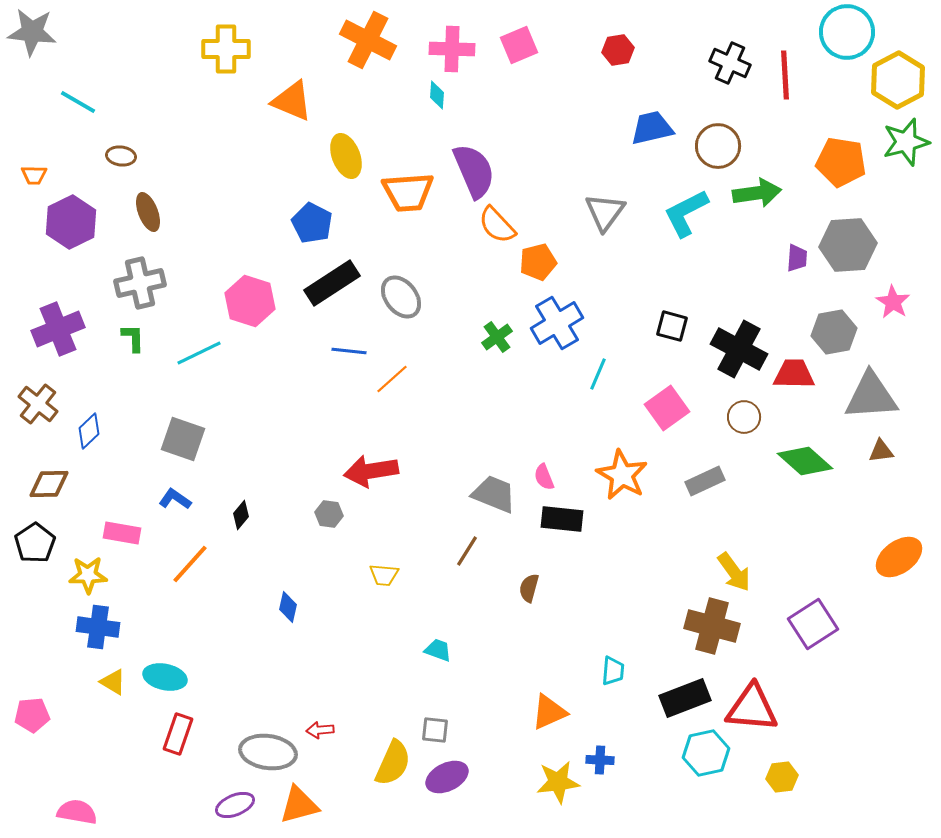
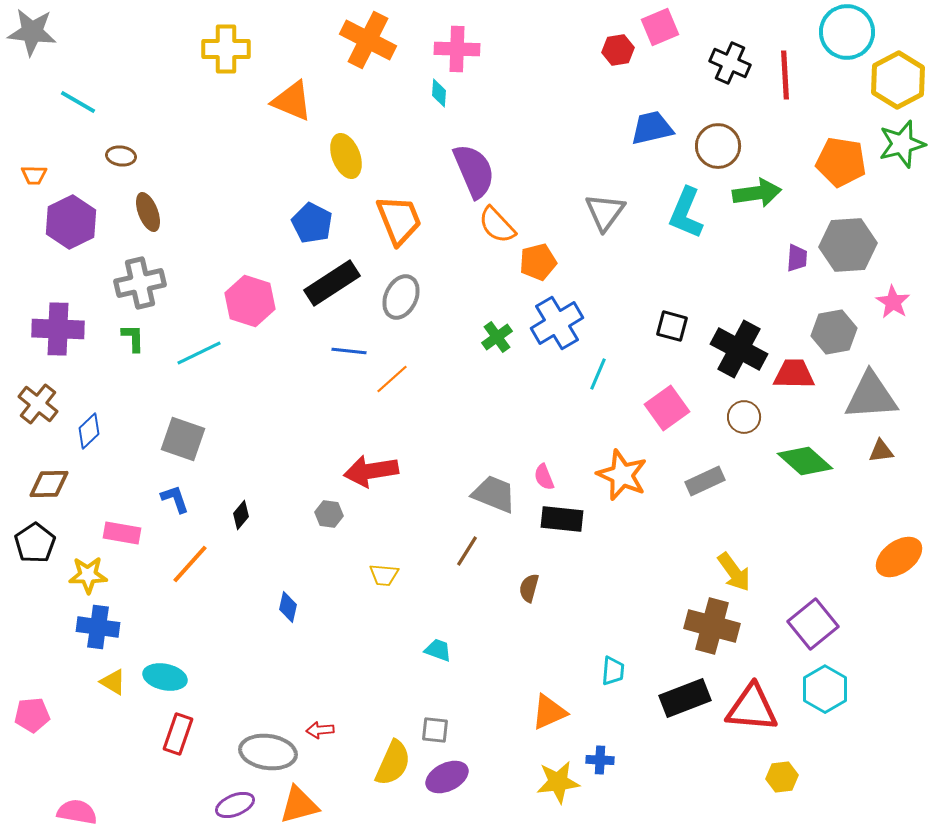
pink square at (519, 45): moved 141 px right, 18 px up
pink cross at (452, 49): moved 5 px right
cyan diamond at (437, 95): moved 2 px right, 2 px up
green star at (906, 142): moved 4 px left, 2 px down
orange trapezoid at (408, 192): moved 9 px left, 28 px down; rotated 108 degrees counterclockwise
cyan L-shape at (686, 213): rotated 40 degrees counterclockwise
gray ellipse at (401, 297): rotated 63 degrees clockwise
purple cross at (58, 329): rotated 24 degrees clockwise
orange star at (622, 475): rotated 6 degrees counterclockwise
blue L-shape at (175, 499): rotated 36 degrees clockwise
purple square at (813, 624): rotated 6 degrees counterclockwise
cyan hexagon at (706, 753): moved 119 px right, 64 px up; rotated 18 degrees counterclockwise
